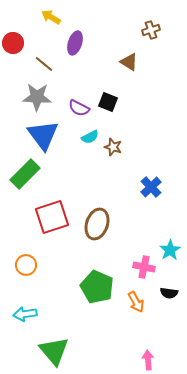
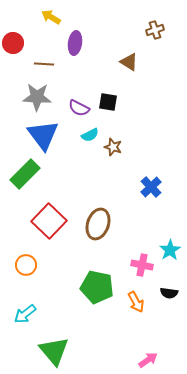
brown cross: moved 4 px right
purple ellipse: rotated 10 degrees counterclockwise
brown line: rotated 36 degrees counterclockwise
black square: rotated 12 degrees counterclockwise
cyan semicircle: moved 2 px up
red square: moved 3 px left, 4 px down; rotated 28 degrees counterclockwise
brown ellipse: moved 1 px right
pink cross: moved 2 px left, 2 px up
green pentagon: rotated 12 degrees counterclockwise
cyan arrow: rotated 30 degrees counterclockwise
pink arrow: rotated 60 degrees clockwise
